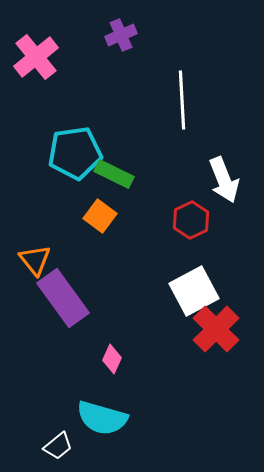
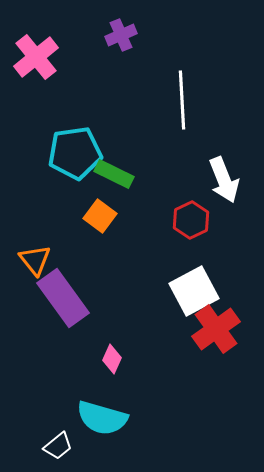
red cross: rotated 9 degrees clockwise
